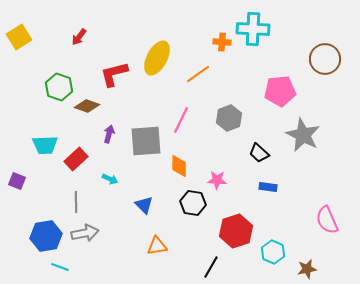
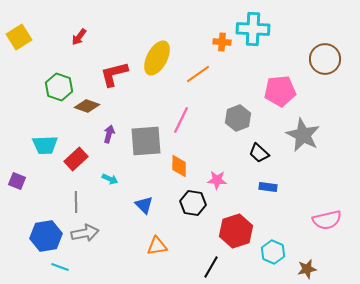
gray hexagon: moved 9 px right
pink semicircle: rotated 80 degrees counterclockwise
